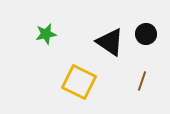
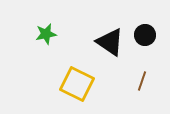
black circle: moved 1 px left, 1 px down
yellow square: moved 2 px left, 2 px down
